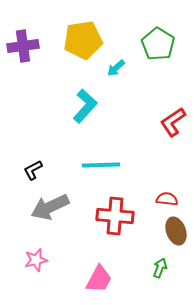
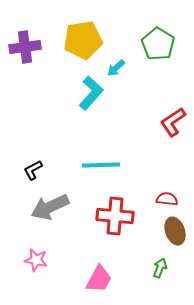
purple cross: moved 2 px right, 1 px down
cyan L-shape: moved 6 px right, 13 px up
brown ellipse: moved 1 px left
pink star: rotated 25 degrees clockwise
